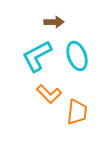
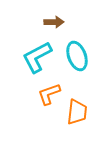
cyan L-shape: moved 1 px down
orange L-shape: rotated 115 degrees clockwise
